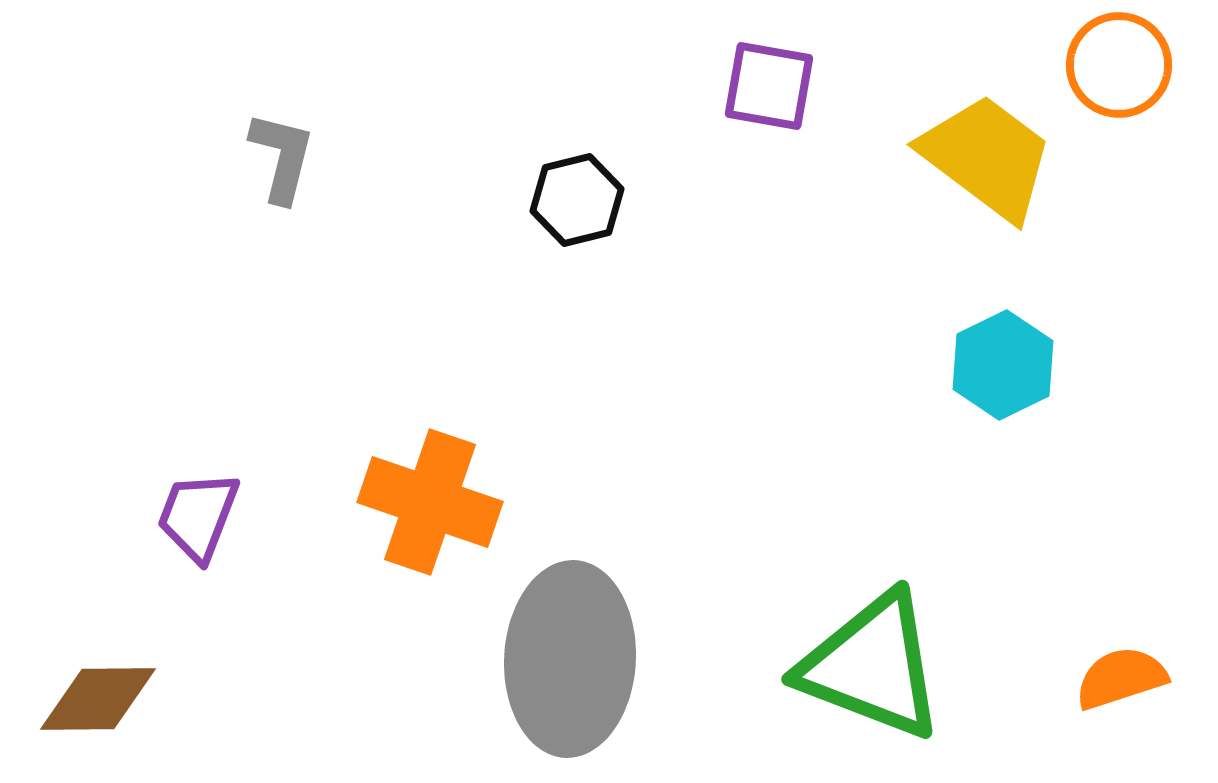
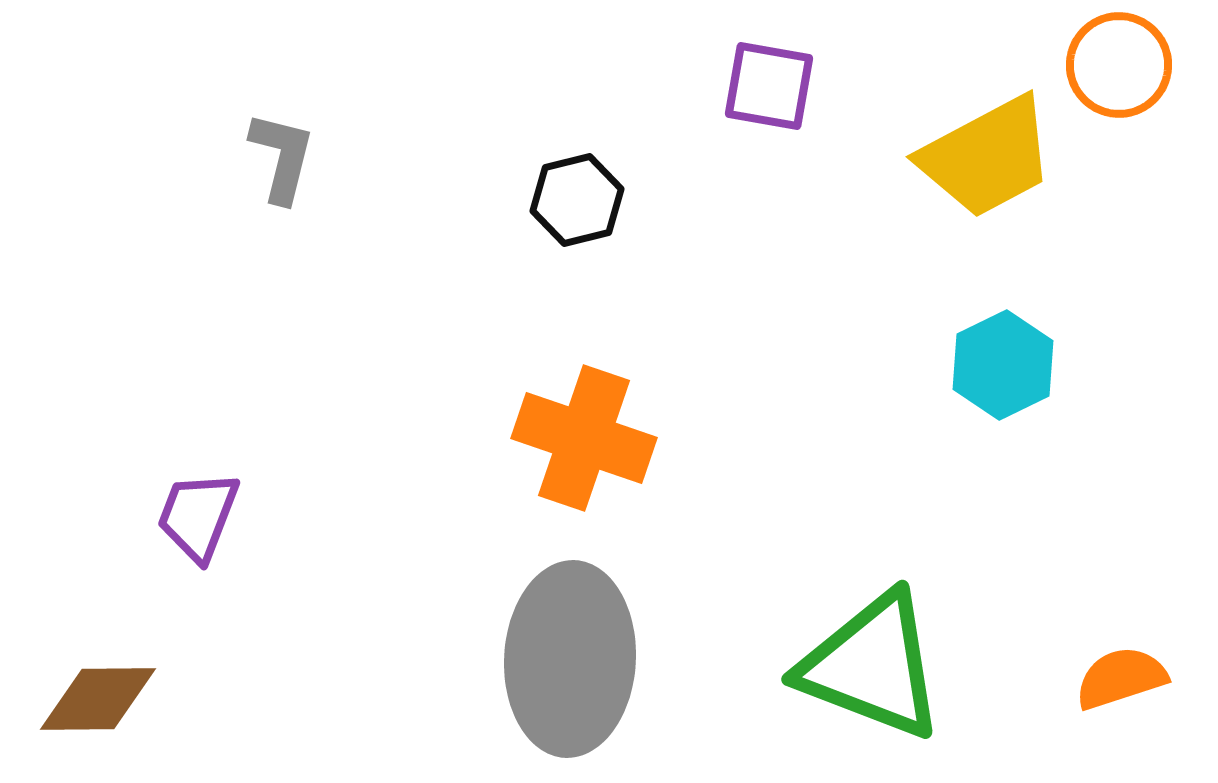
yellow trapezoid: rotated 115 degrees clockwise
orange cross: moved 154 px right, 64 px up
